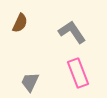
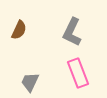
brown semicircle: moved 1 px left, 7 px down
gray L-shape: rotated 120 degrees counterclockwise
